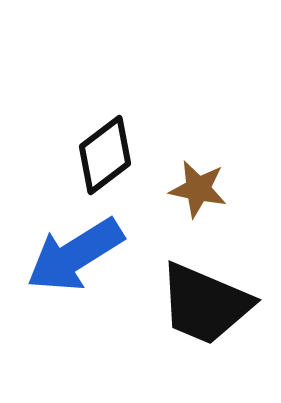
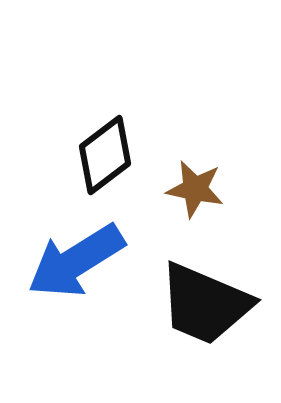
brown star: moved 3 px left
blue arrow: moved 1 px right, 6 px down
